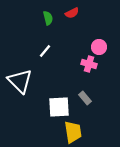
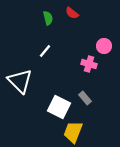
red semicircle: rotated 64 degrees clockwise
pink circle: moved 5 px right, 1 px up
white square: rotated 30 degrees clockwise
yellow trapezoid: rotated 150 degrees counterclockwise
